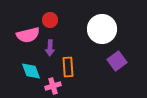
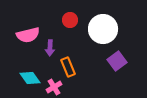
red circle: moved 20 px right
white circle: moved 1 px right
orange rectangle: rotated 18 degrees counterclockwise
cyan diamond: moved 1 px left, 7 px down; rotated 15 degrees counterclockwise
pink cross: moved 1 px right, 1 px down; rotated 14 degrees counterclockwise
